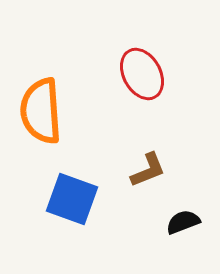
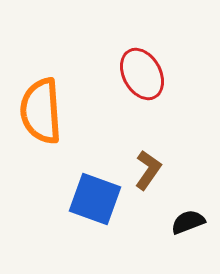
brown L-shape: rotated 33 degrees counterclockwise
blue square: moved 23 px right
black semicircle: moved 5 px right
